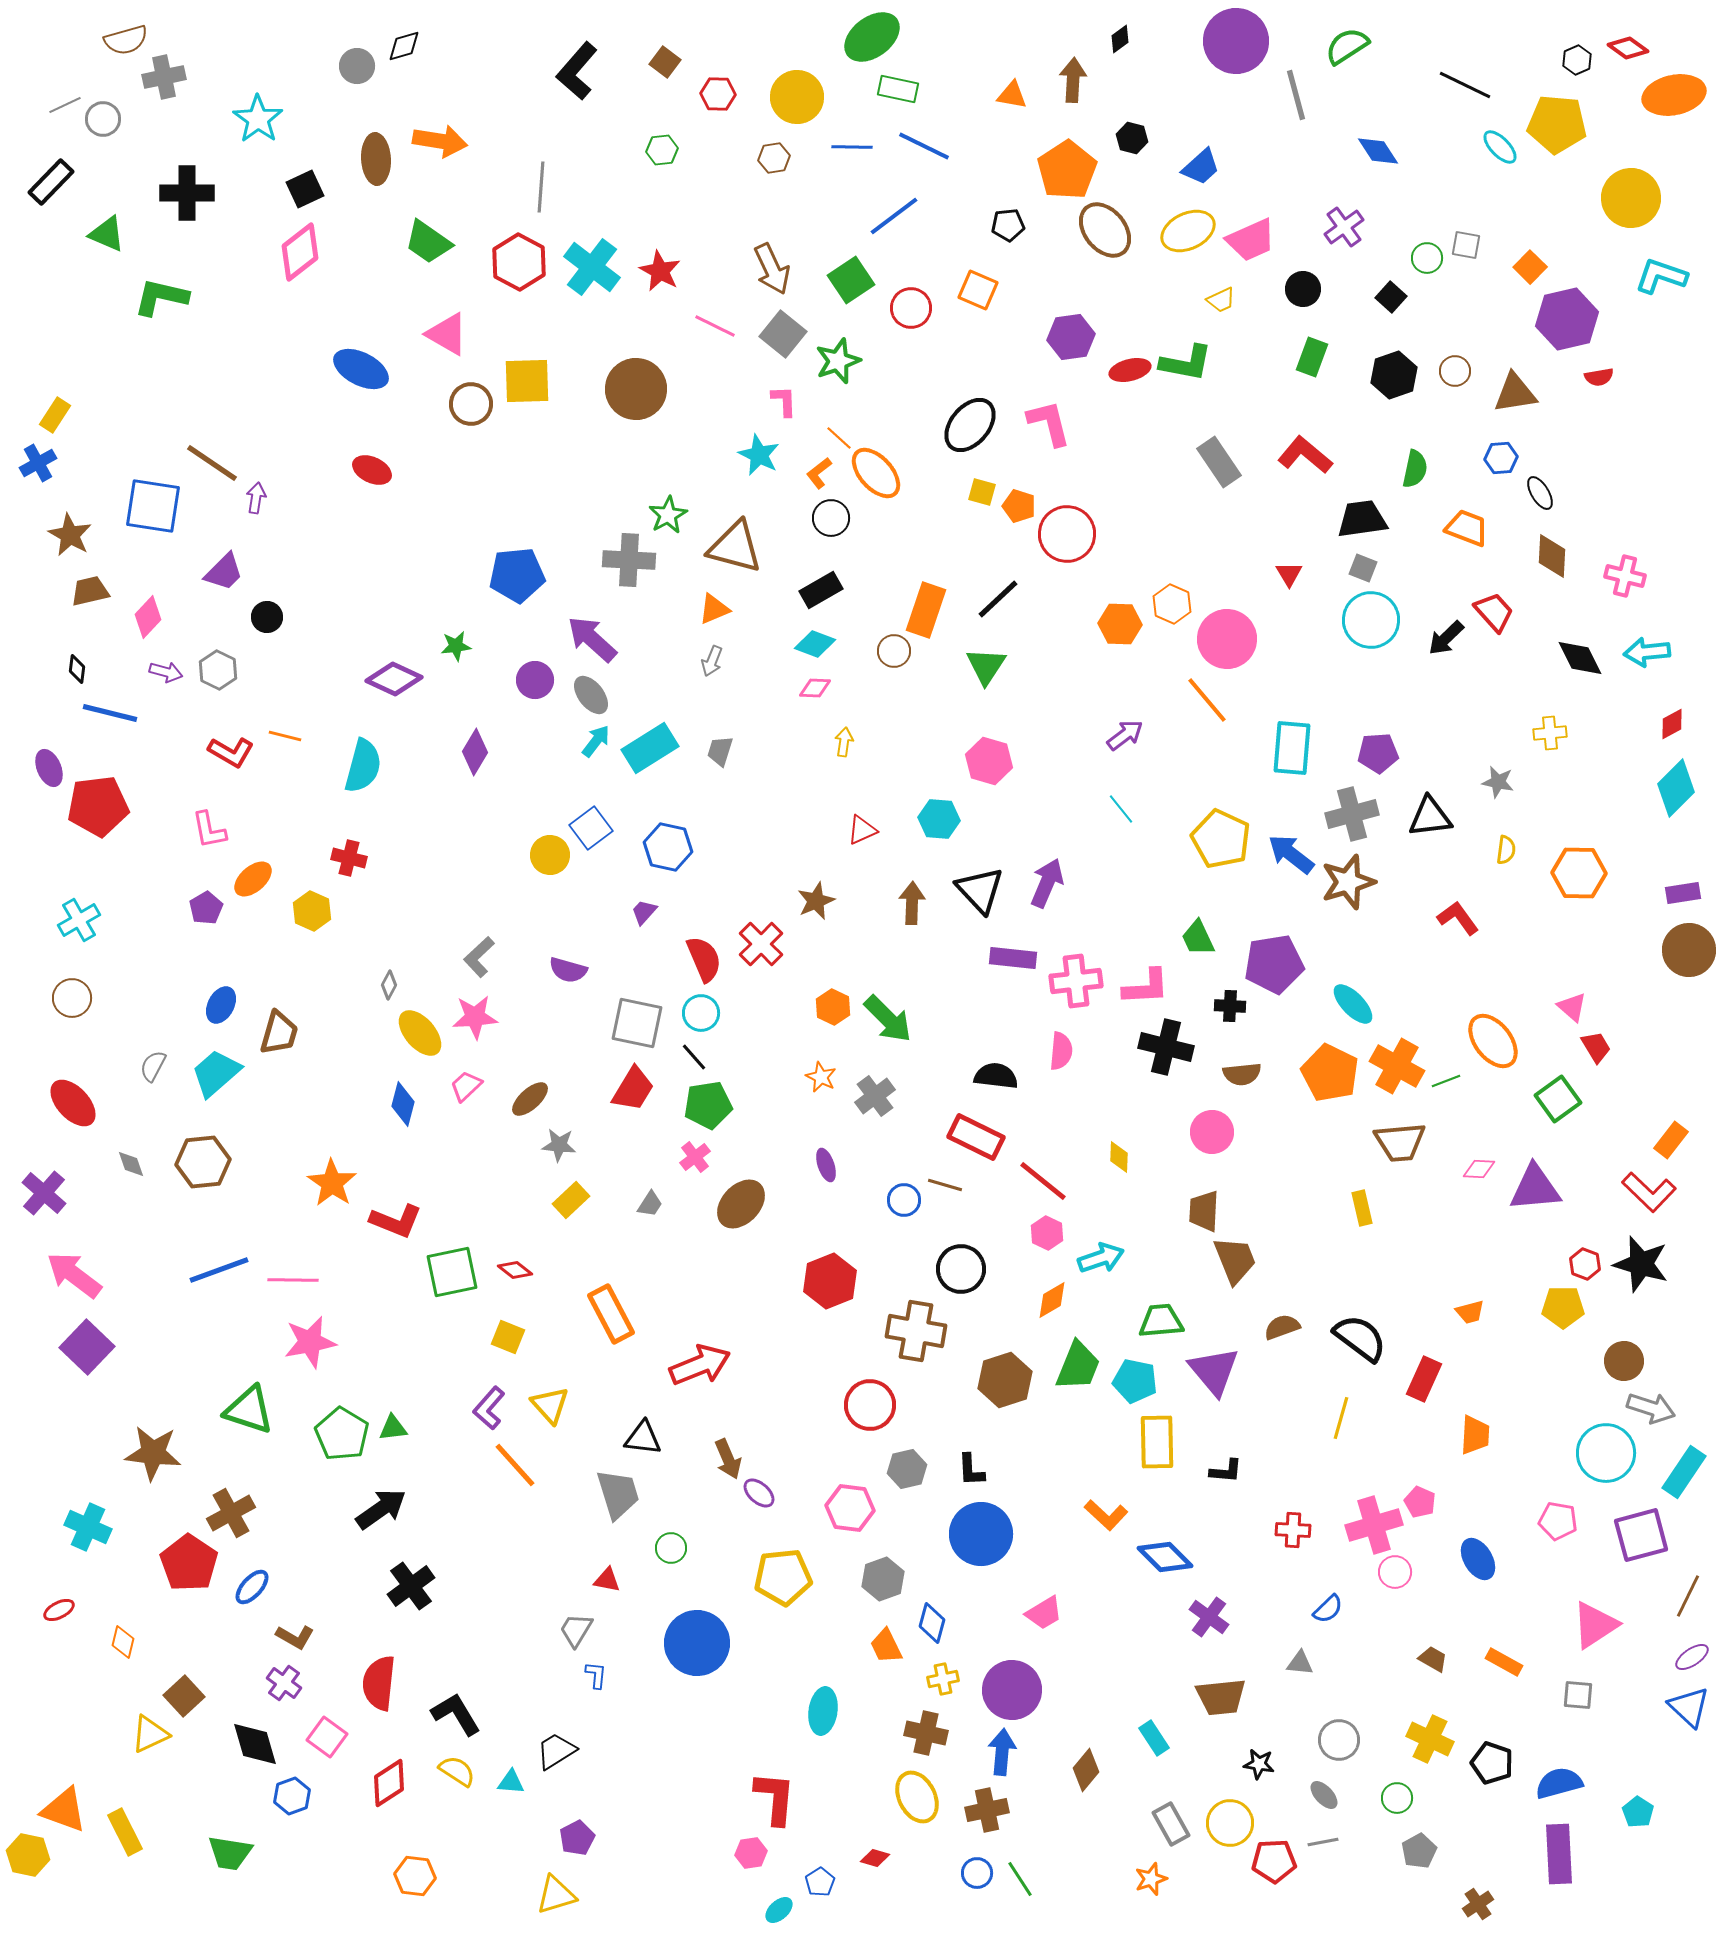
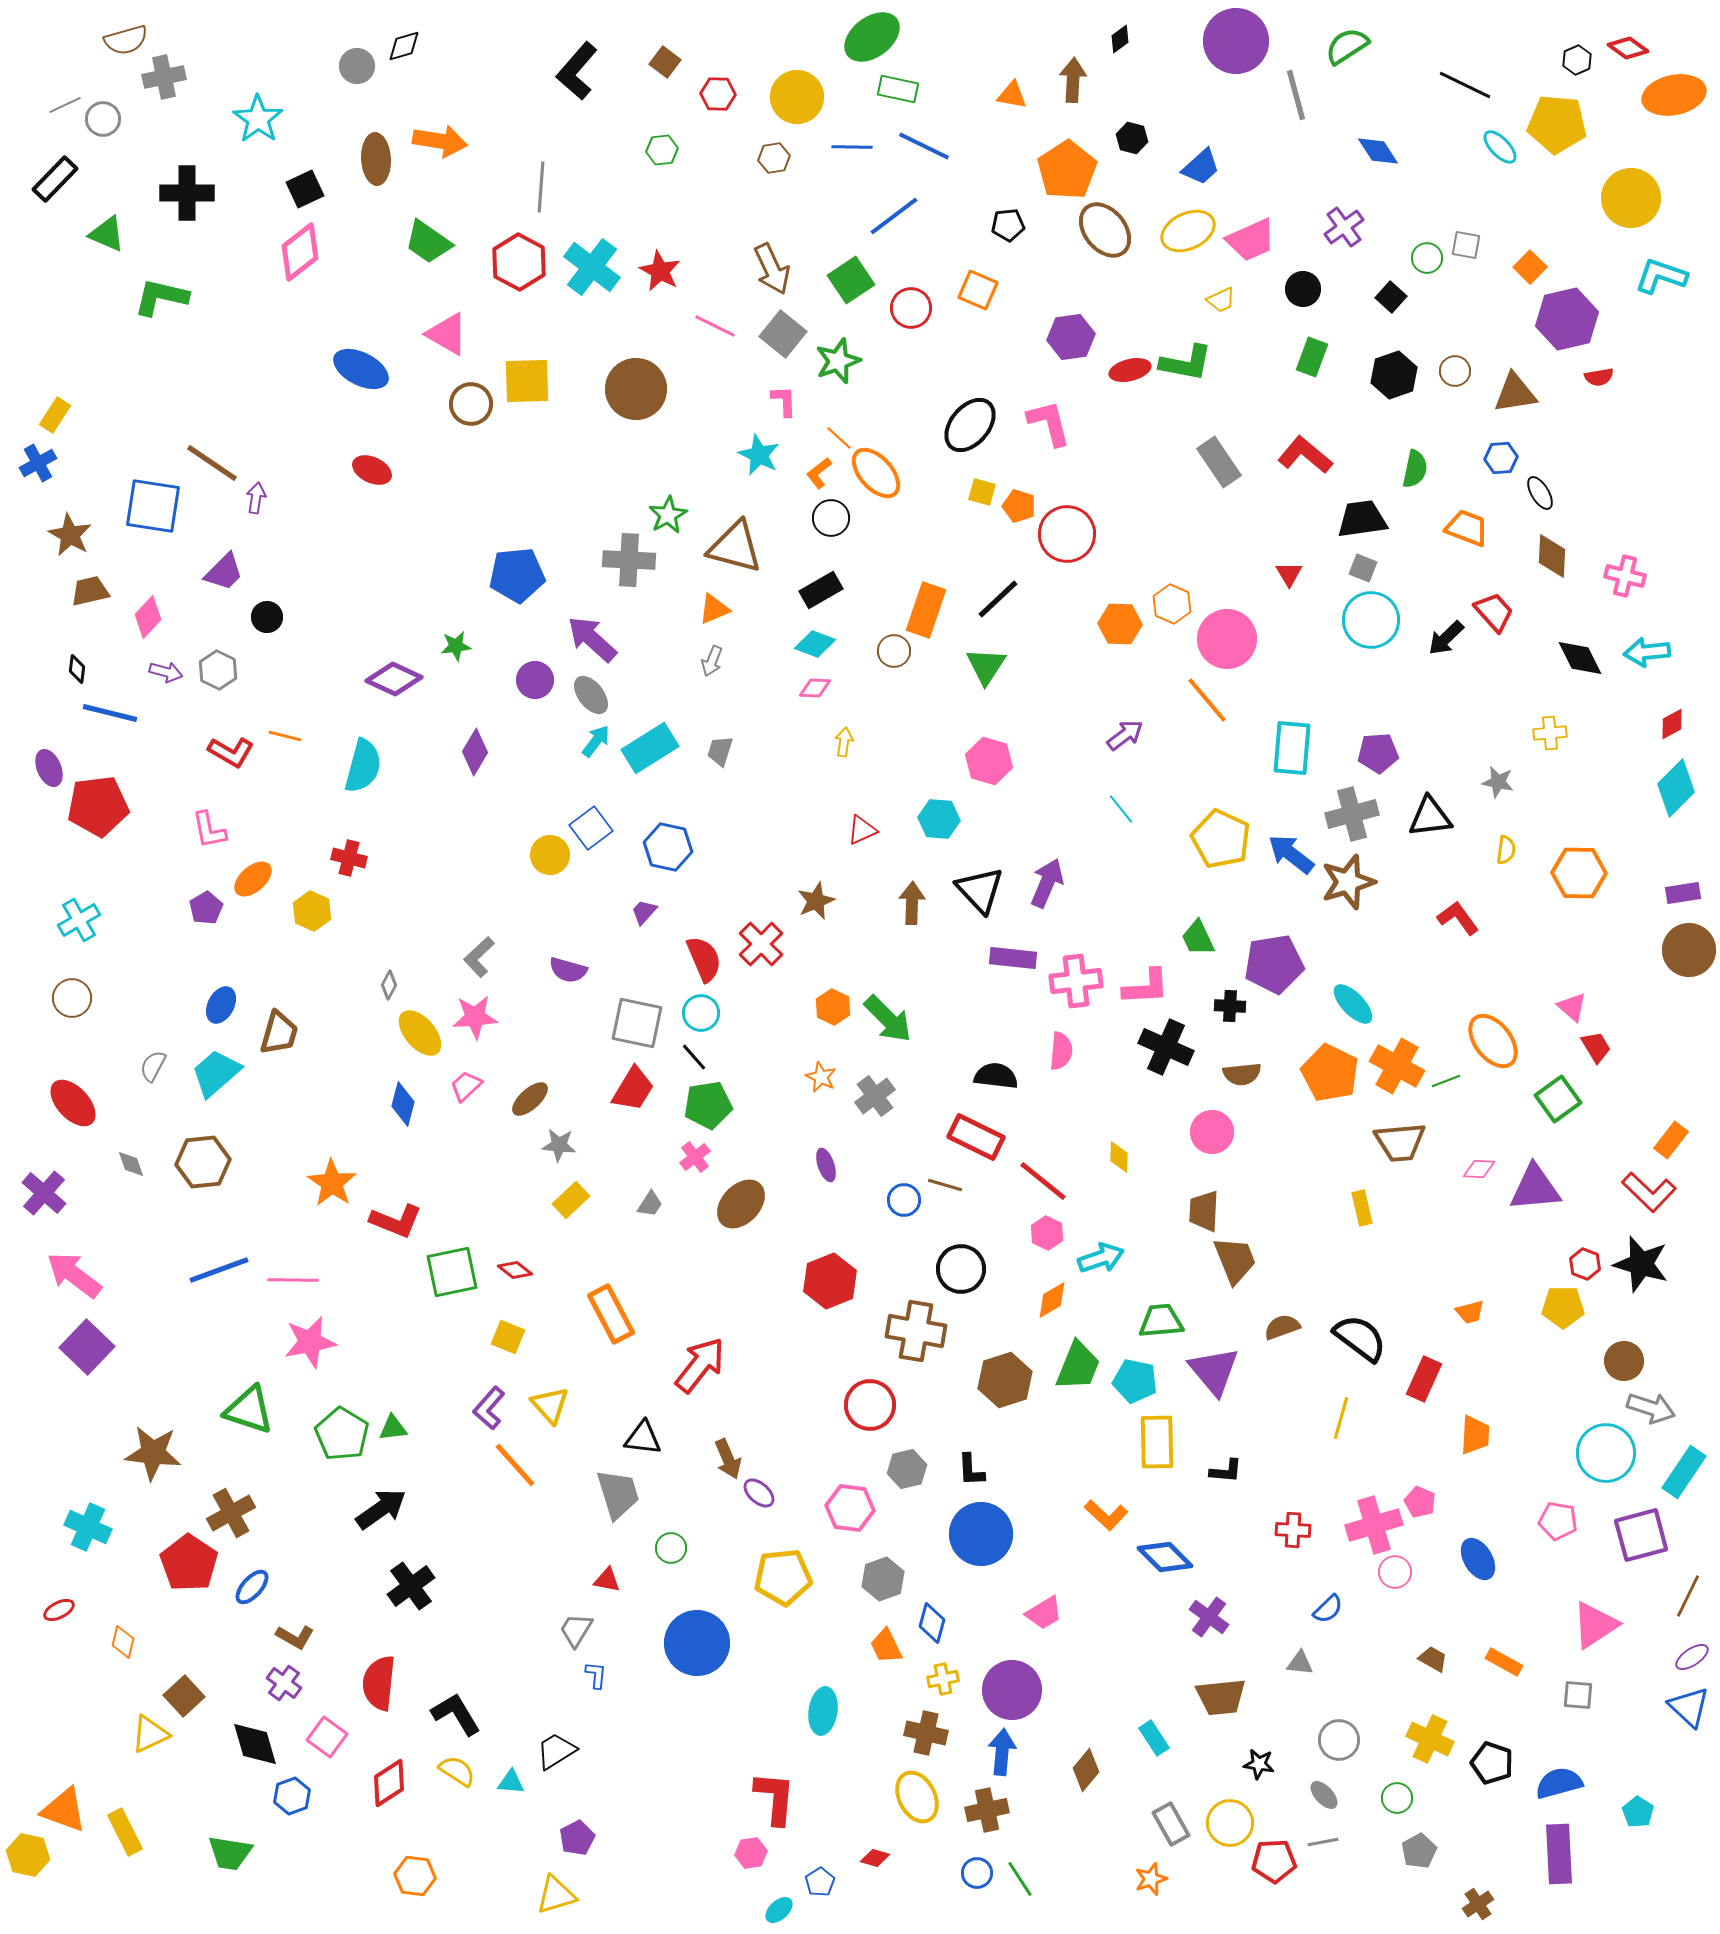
black rectangle at (51, 182): moved 4 px right, 3 px up
black cross at (1166, 1047): rotated 10 degrees clockwise
red arrow at (700, 1365): rotated 30 degrees counterclockwise
